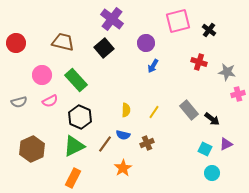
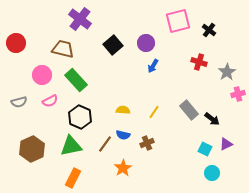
purple cross: moved 32 px left
brown trapezoid: moved 7 px down
black square: moved 9 px right, 3 px up
gray star: rotated 30 degrees clockwise
yellow semicircle: moved 3 px left; rotated 88 degrees counterclockwise
green triangle: moved 3 px left; rotated 15 degrees clockwise
